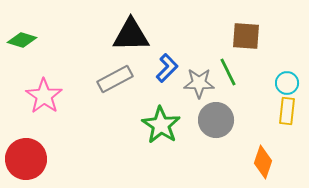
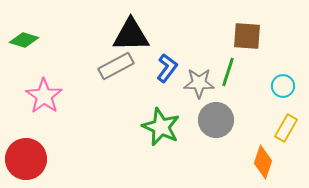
brown square: moved 1 px right
green diamond: moved 2 px right
blue L-shape: rotated 8 degrees counterclockwise
green line: rotated 44 degrees clockwise
gray rectangle: moved 1 px right, 13 px up
cyan circle: moved 4 px left, 3 px down
yellow rectangle: moved 1 px left, 17 px down; rotated 24 degrees clockwise
green star: moved 2 px down; rotated 9 degrees counterclockwise
